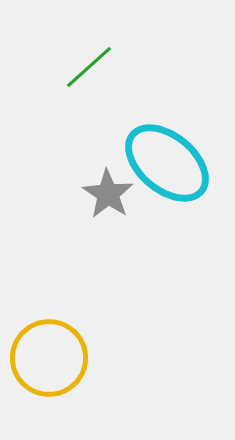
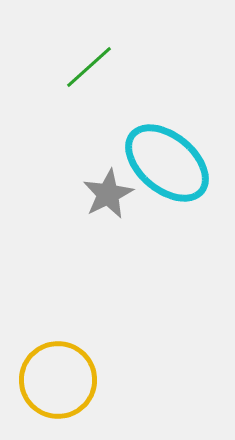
gray star: rotated 12 degrees clockwise
yellow circle: moved 9 px right, 22 px down
